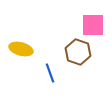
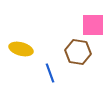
brown hexagon: rotated 10 degrees counterclockwise
